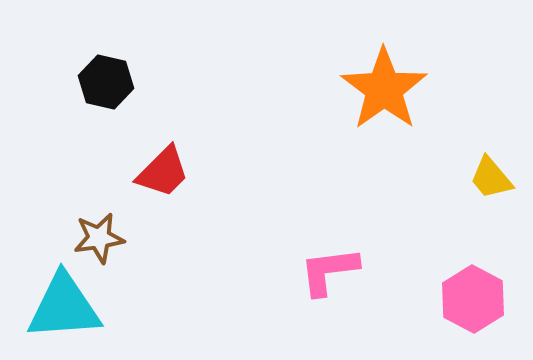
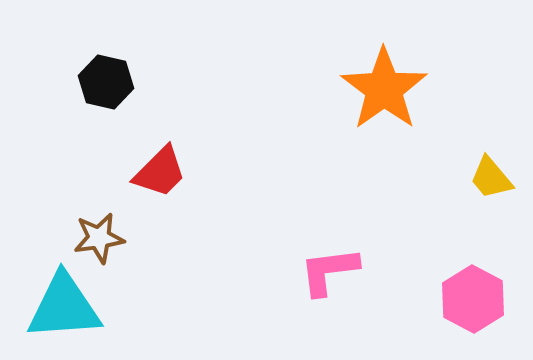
red trapezoid: moved 3 px left
